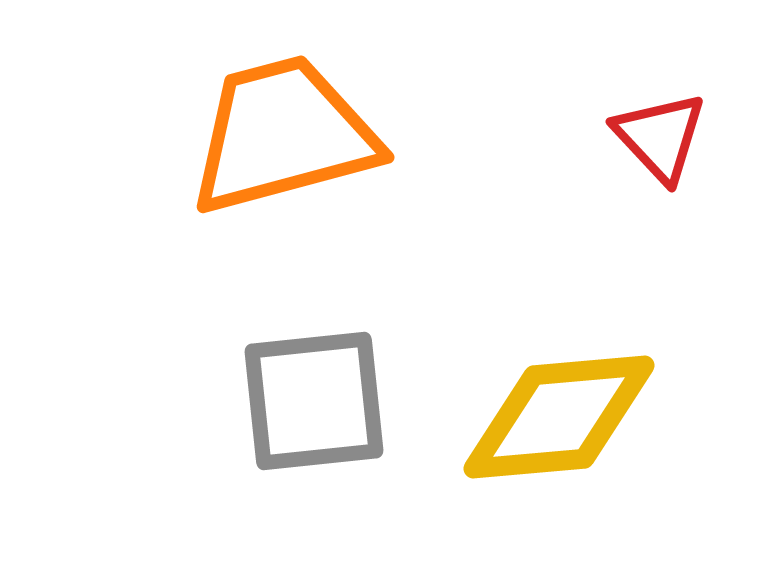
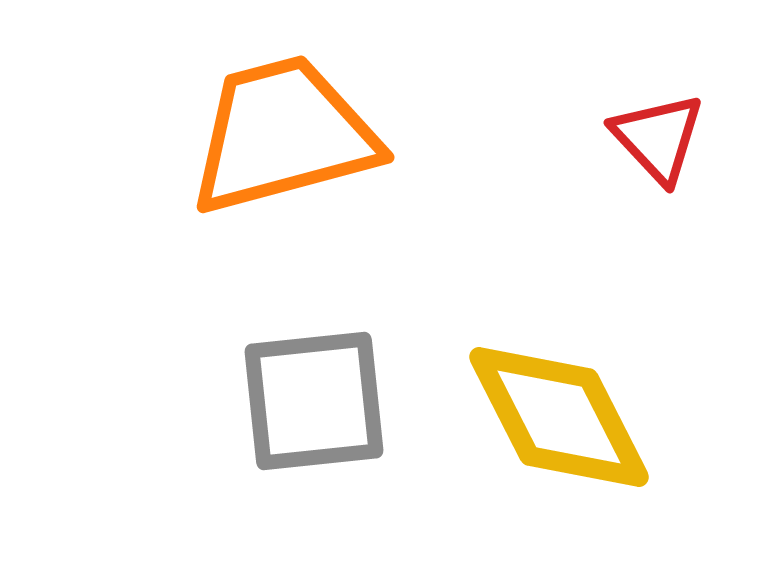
red triangle: moved 2 px left, 1 px down
yellow diamond: rotated 68 degrees clockwise
